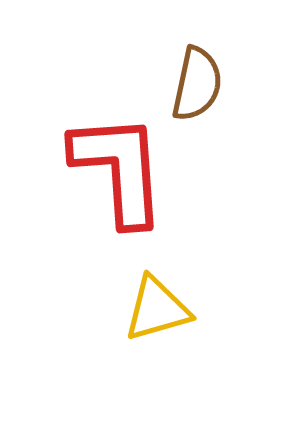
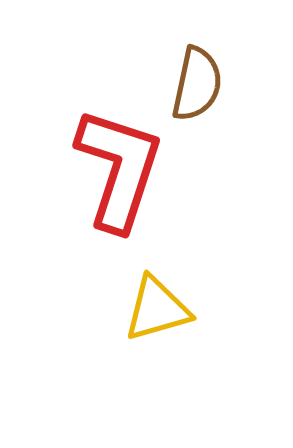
red L-shape: rotated 22 degrees clockwise
